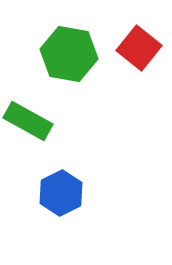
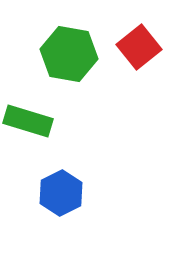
red square: moved 1 px up; rotated 12 degrees clockwise
green rectangle: rotated 12 degrees counterclockwise
